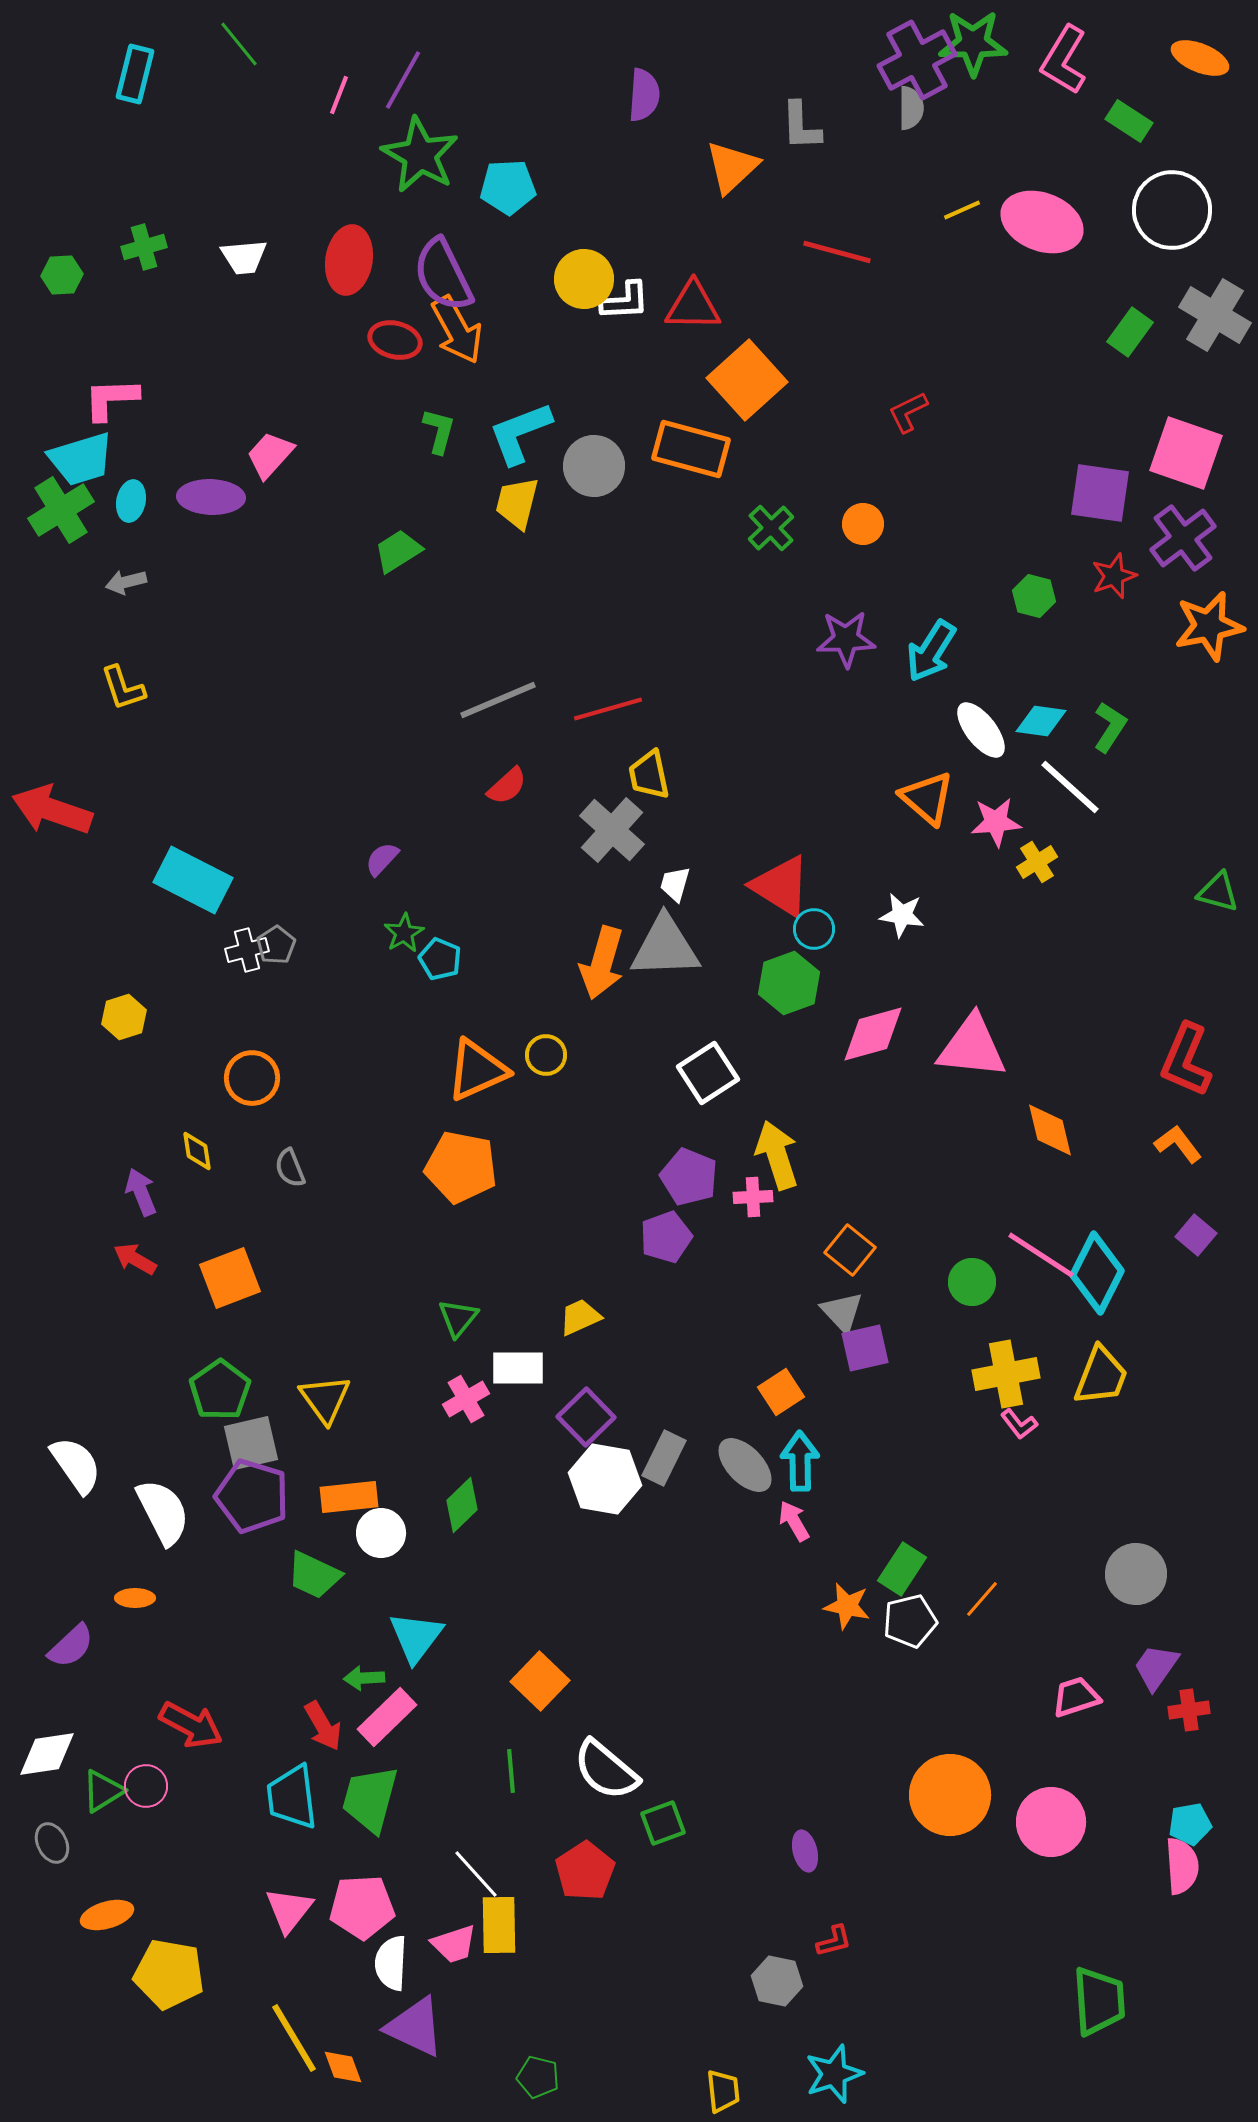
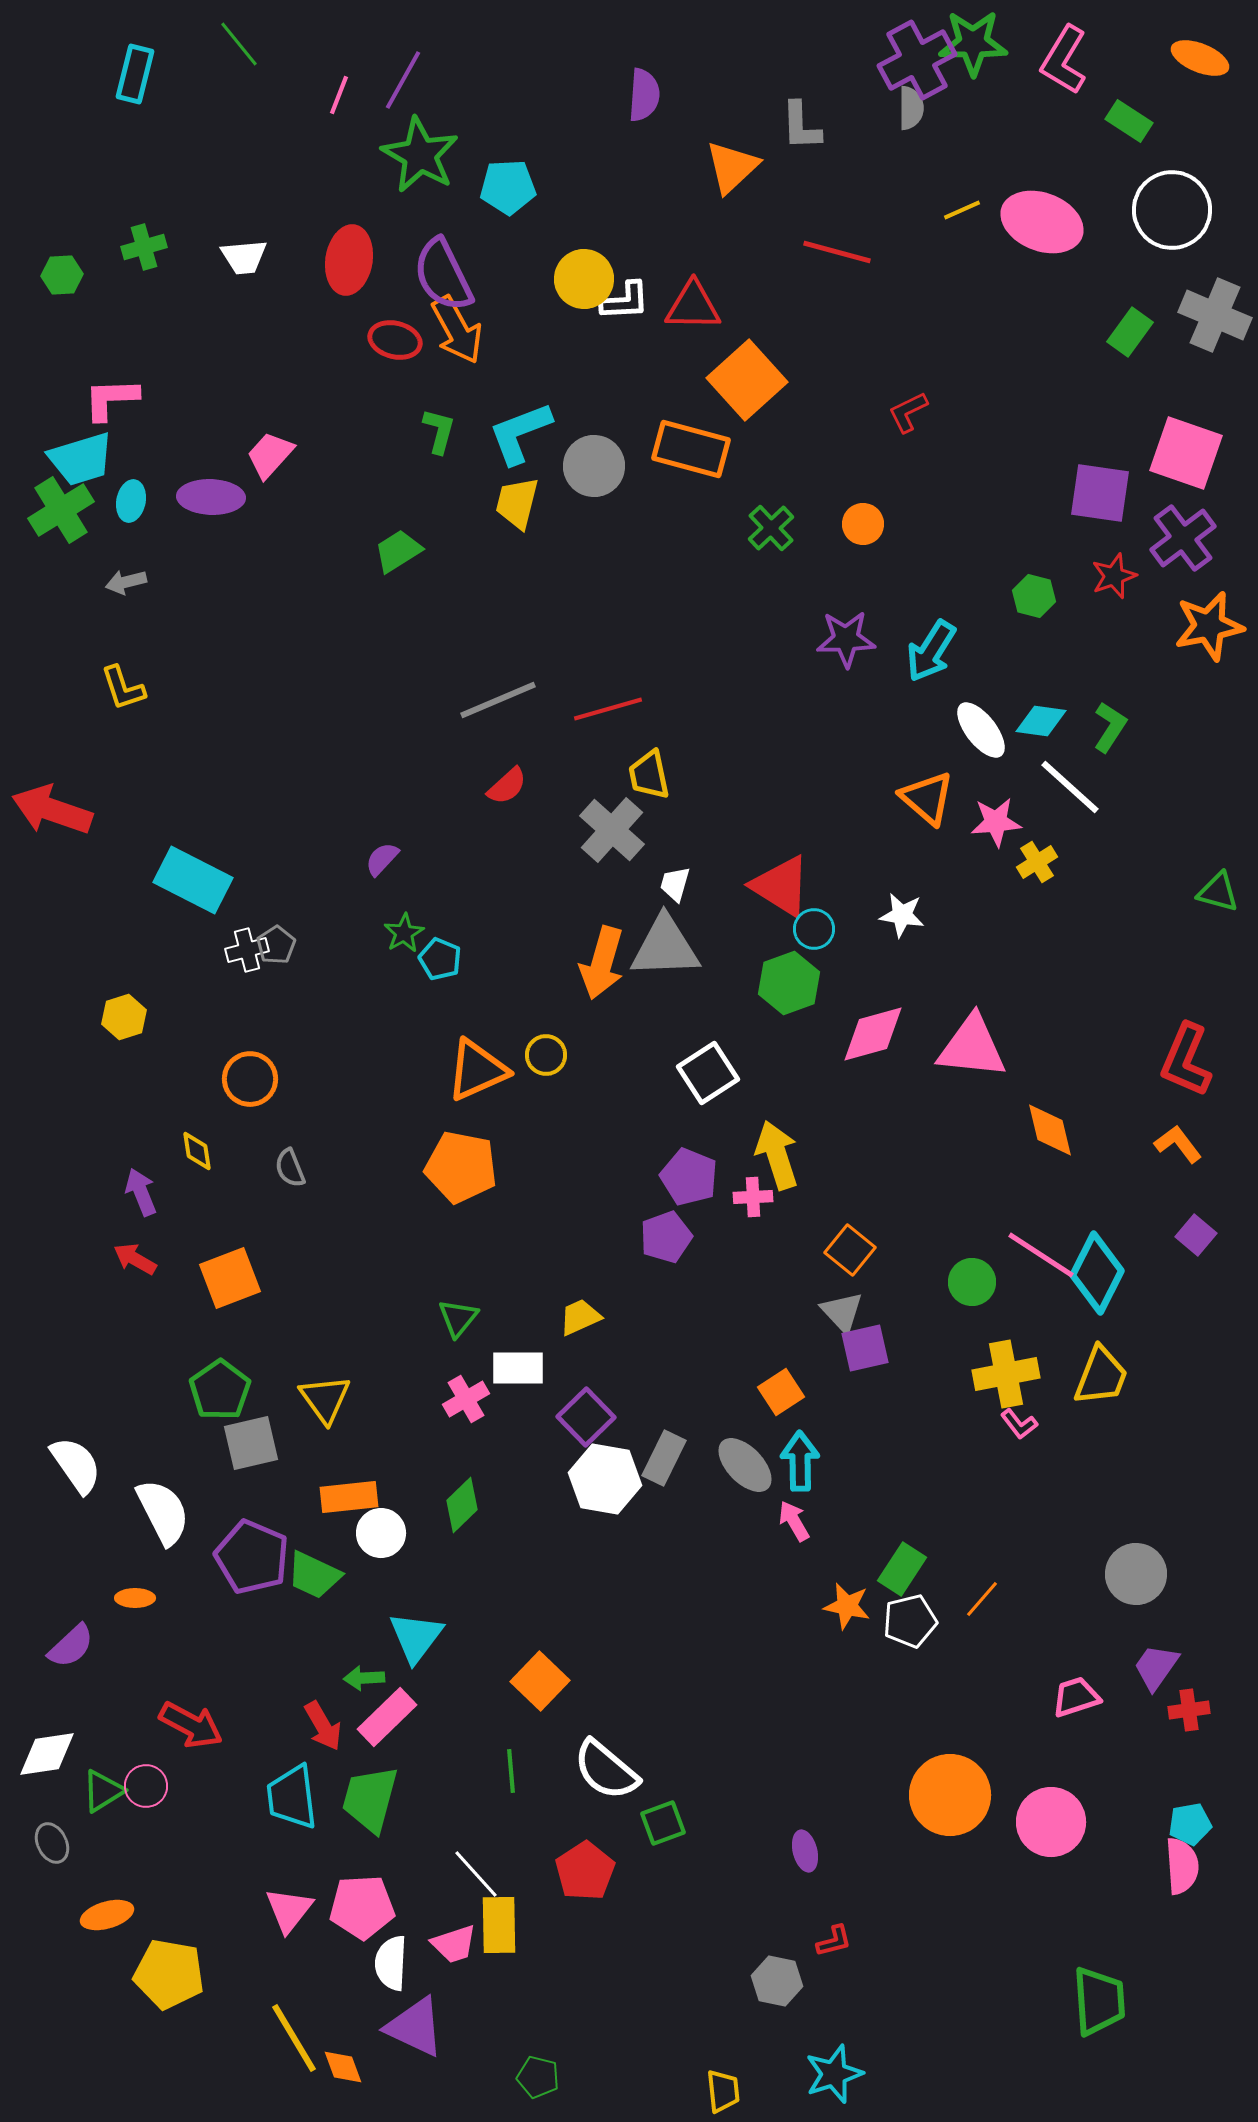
gray cross at (1215, 315): rotated 8 degrees counterclockwise
orange circle at (252, 1078): moved 2 px left, 1 px down
purple pentagon at (252, 1496): moved 61 px down; rotated 6 degrees clockwise
